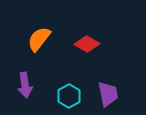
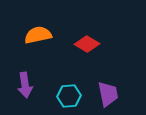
orange semicircle: moved 1 px left, 4 px up; rotated 40 degrees clockwise
cyan hexagon: rotated 25 degrees clockwise
